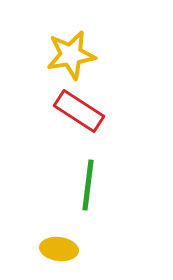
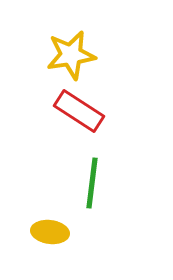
green line: moved 4 px right, 2 px up
yellow ellipse: moved 9 px left, 17 px up
